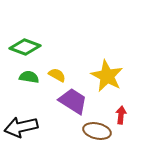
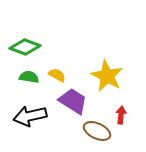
black arrow: moved 9 px right, 11 px up
brown ellipse: rotated 12 degrees clockwise
